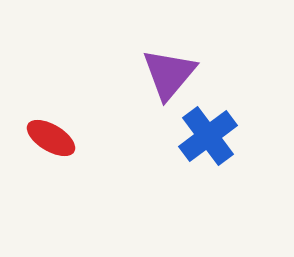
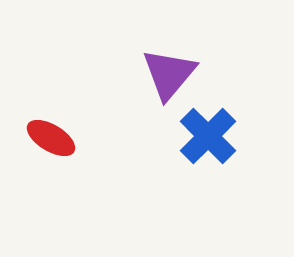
blue cross: rotated 8 degrees counterclockwise
